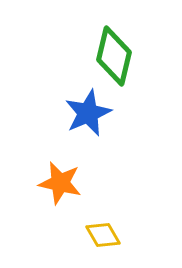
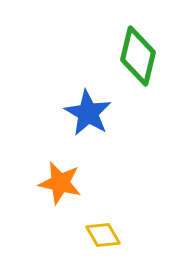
green diamond: moved 24 px right
blue star: rotated 18 degrees counterclockwise
